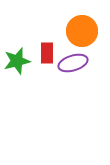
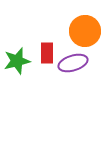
orange circle: moved 3 px right
